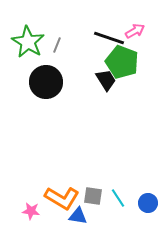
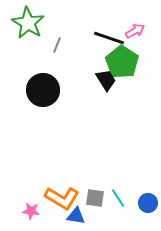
green star: moved 19 px up
green pentagon: rotated 12 degrees clockwise
black circle: moved 3 px left, 8 px down
gray square: moved 2 px right, 2 px down
blue triangle: moved 2 px left
